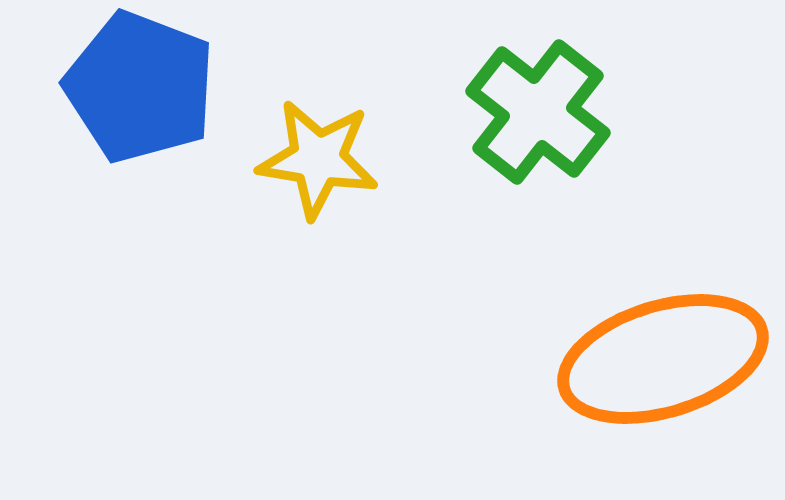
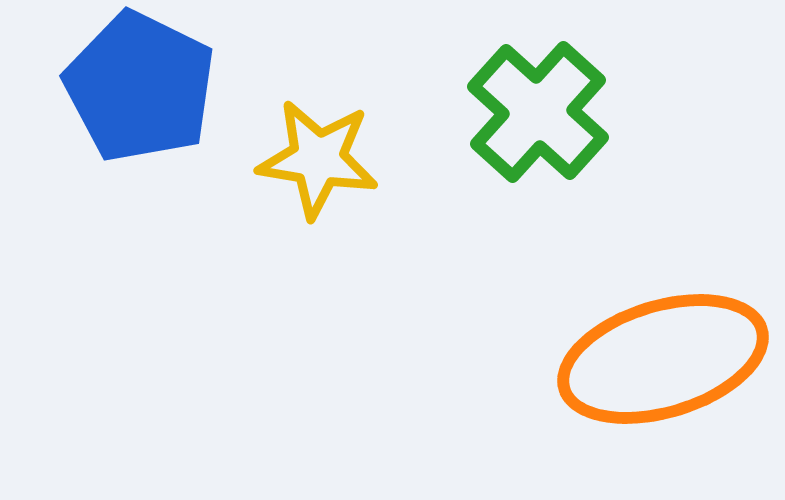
blue pentagon: rotated 5 degrees clockwise
green cross: rotated 4 degrees clockwise
